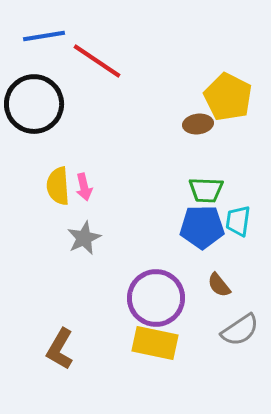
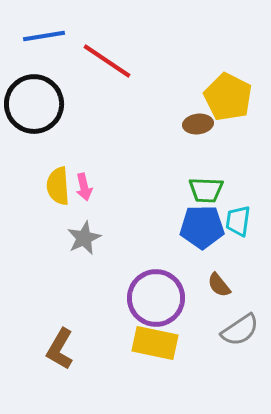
red line: moved 10 px right
